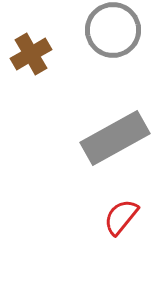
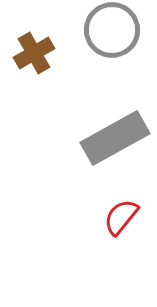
gray circle: moved 1 px left
brown cross: moved 3 px right, 1 px up
